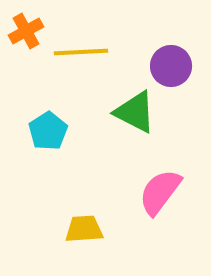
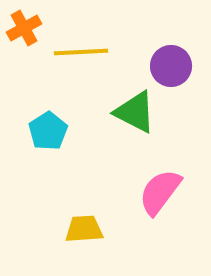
orange cross: moved 2 px left, 3 px up
